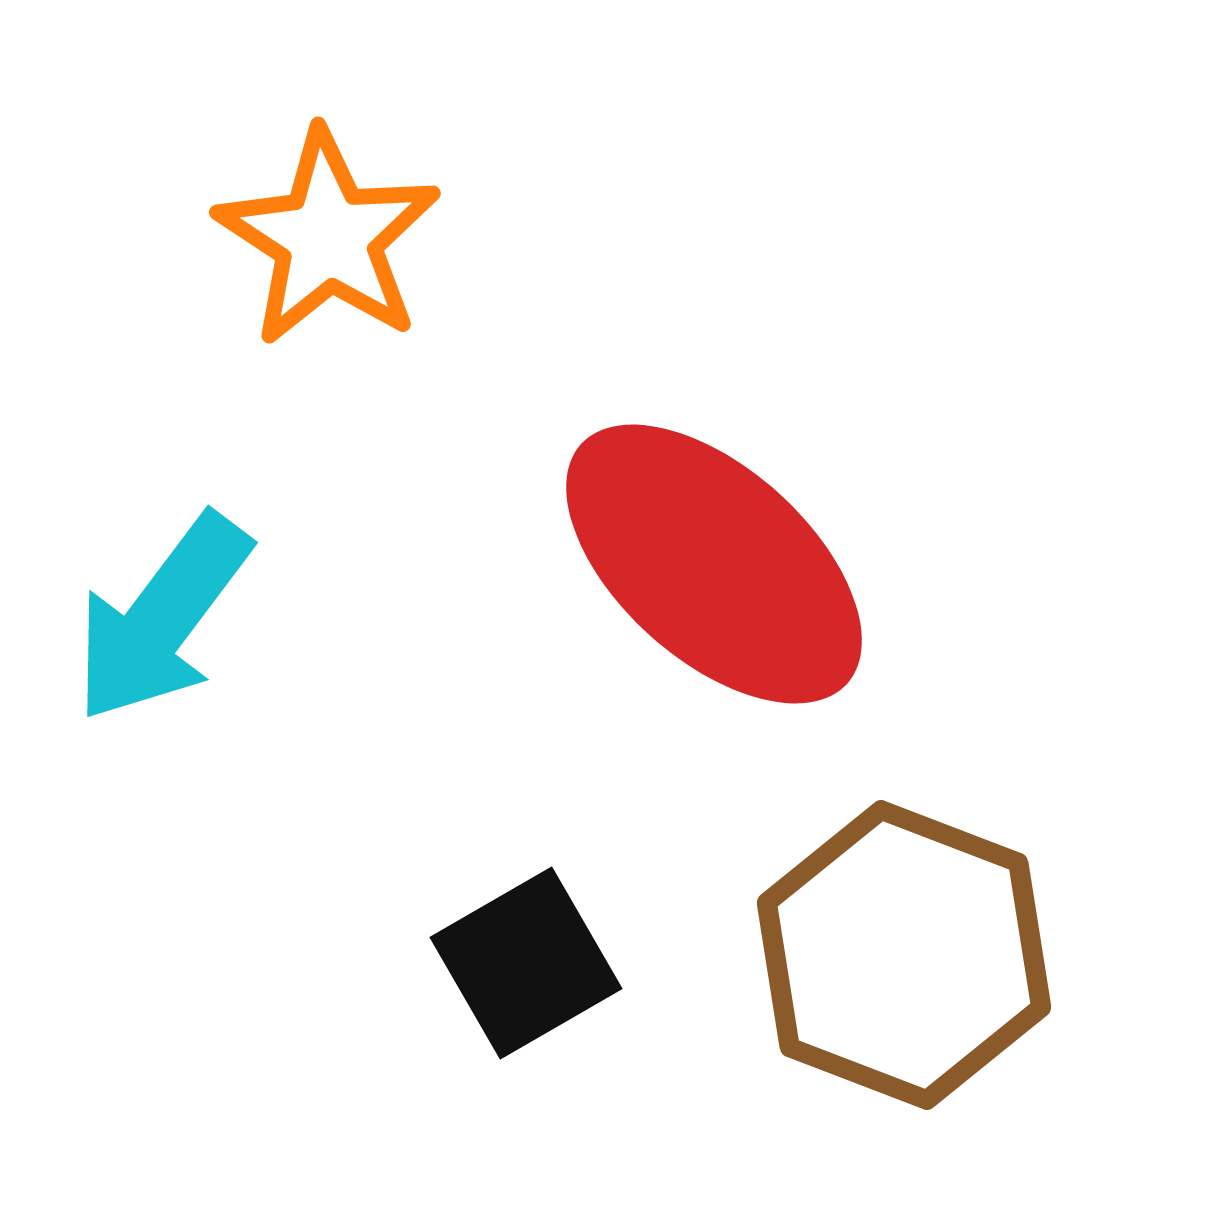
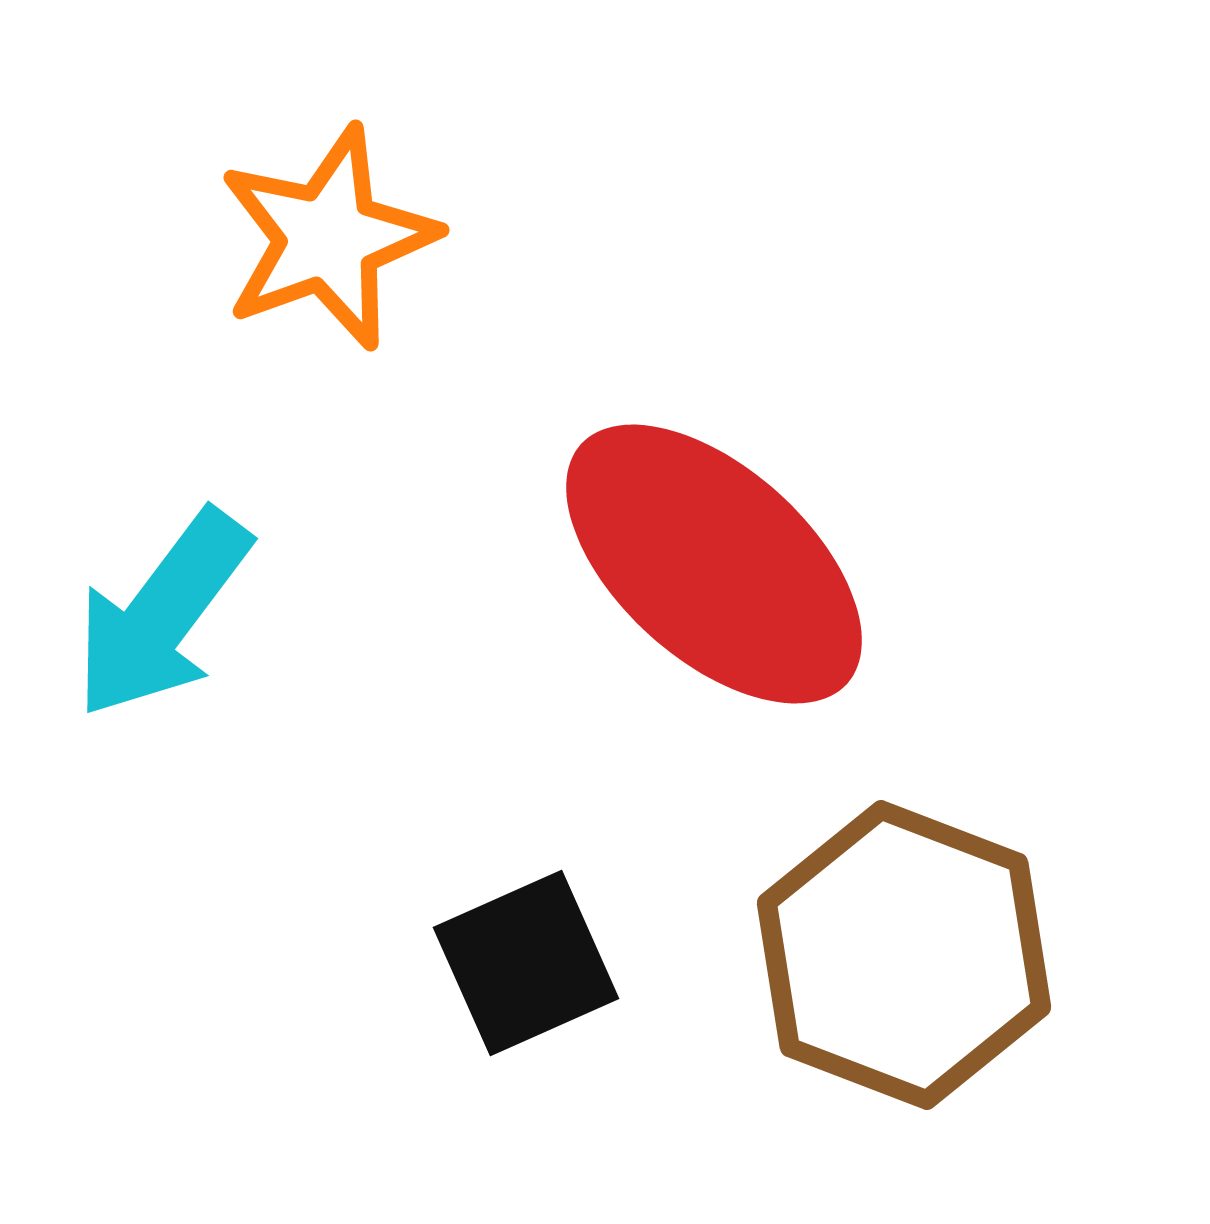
orange star: rotated 19 degrees clockwise
cyan arrow: moved 4 px up
black square: rotated 6 degrees clockwise
